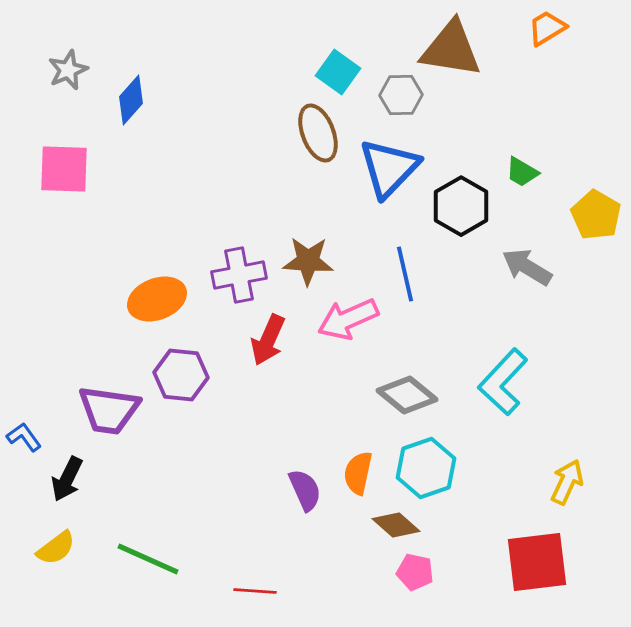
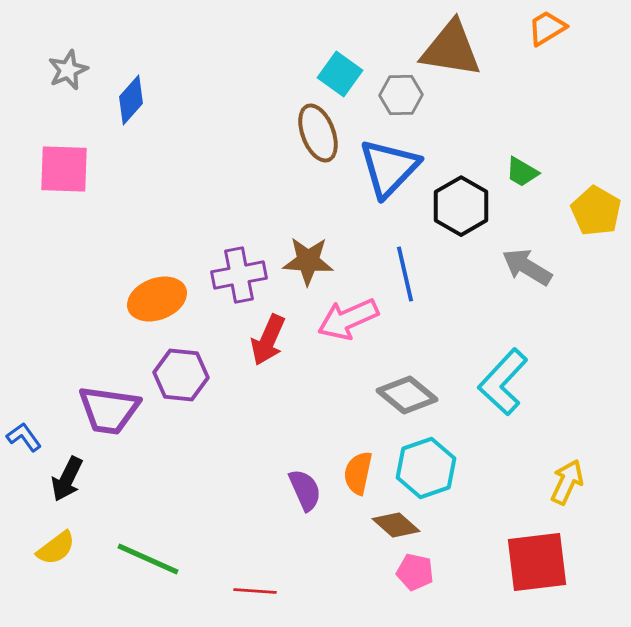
cyan square: moved 2 px right, 2 px down
yellow pentagon: moved 4 px up
